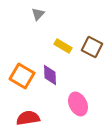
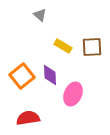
gray triangle: moved 2 px right, 1 px down; rotated 32 degrees counterclockwise
brown square: rotated 30 degrees counterclockwise
orange square: rotated 20 degrees clockwise
pink ellipse: moved 5 px left, 10 px up; rotated 50 degrees clockwise
